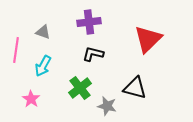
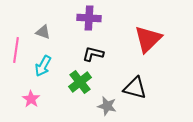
purple cross: moved 4 px up; rotated 10 degrees clockwise
green cross: moved 6 px up
